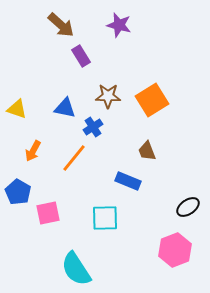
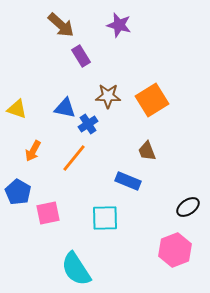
blue cross: moved 5 px left, 3 px up
